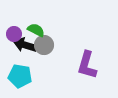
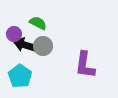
green semicircle: moved 2 px right, 7 px up
gray circle: moved 1 px left, 1 px down
purple L-shape: moved 2 px left; rotated 8 degrees counterclockwise
cyan pentagon: rotated 25 degrees clockwise
